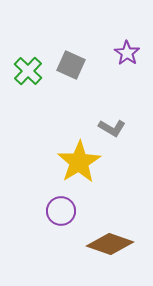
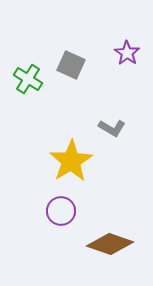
green cross: moved 8 px down; rotated 12 degrees counterclockwise
yellow star: moved 8 px left, 1 px up
